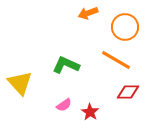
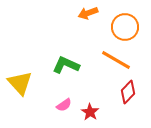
red diamond: rotated 45 degrees counterclockwise
